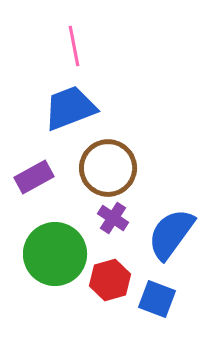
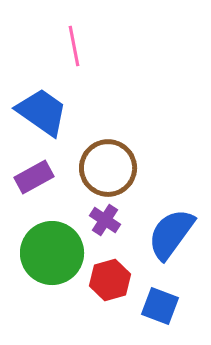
blue trapezoid: moved 28 px left, 4 px down; rotated 56 degrees clockwise
purple cross: moved 8 px left, 2 px down
green circle: moved 3 px left, 1 px up
blue square: moved 3 px right, 7 px down
